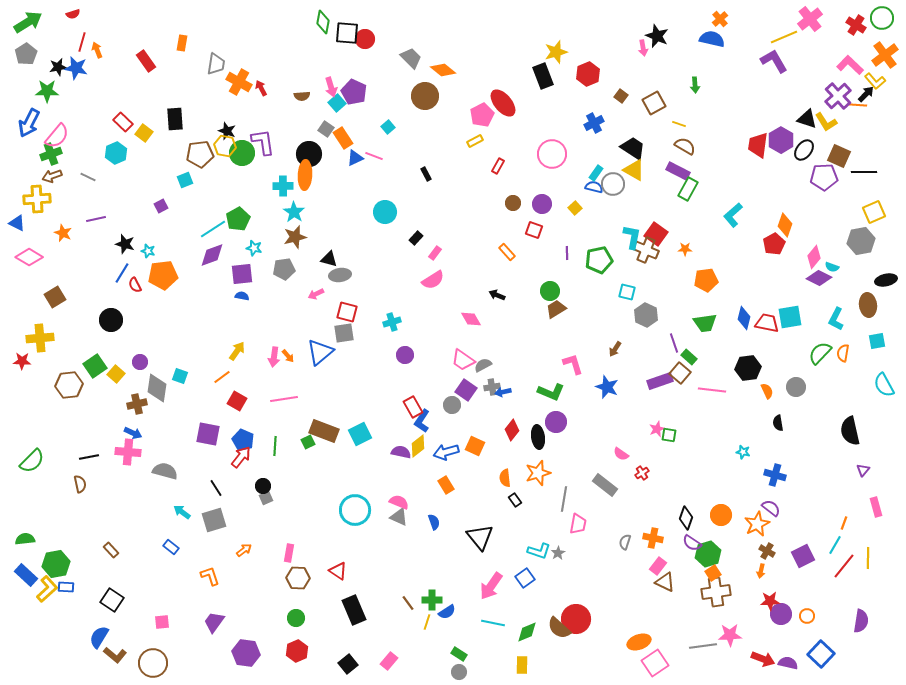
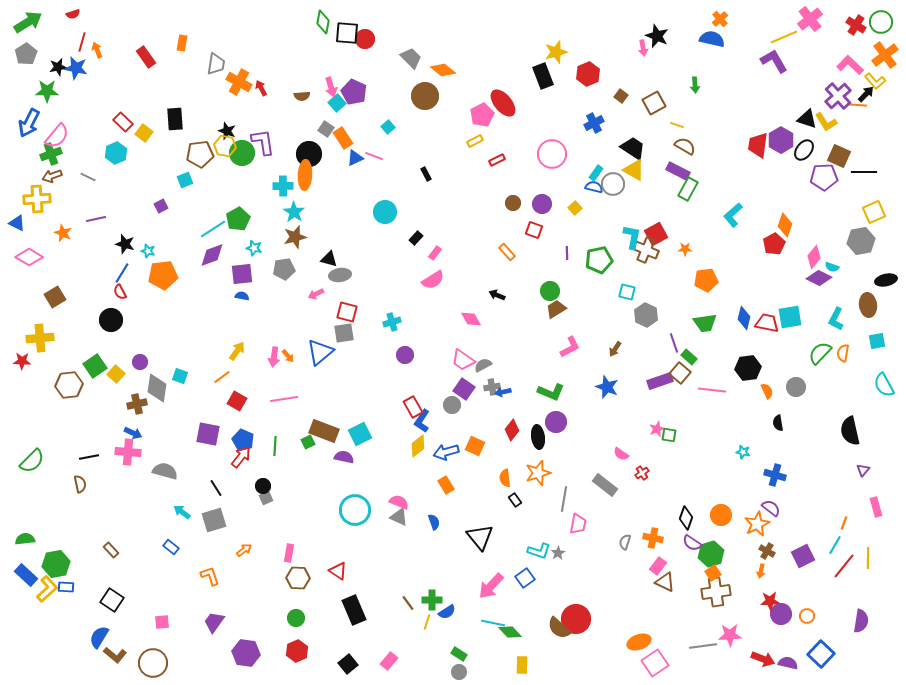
green circle at (882, 18): moved 1 px left, 4 px down
red rectangle at (146, 61): moved 4 px up
yellow line at (679, 124): moved 2 px left, 1 px down
red rectangle at (498, 166): moved 1 px left, 6 px up; rotated 35 degrees clockwise
red square at (656, 234): rotated 25 degrees clockwise
red semicircle at (135, 285): moved 15 px left, 7 px down
pink L-shape at (573, 364): moved 3 px left, 17 px up; rotated 80 degrees clockwise
purple square at (466, 390): moved 2 px left, 1 px up
purple semicircle at (401, 452): moved 57 px left, 5 px down
green hexagon at (708, 554): moved 3 px right
pink arrow at (491, 586): rotated 8 degrees clockwise
green diamond at (527, 632): moved 17 px left; rotated 70 degrees clockwise
